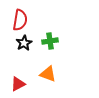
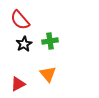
red semicircle: rotated 130 degrees clockwise
black star: moved 1 px down
orange triangle: rotated 30 degrees clockwise
